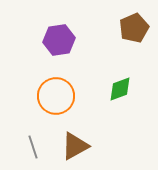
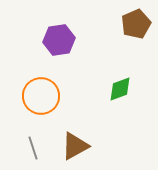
brown pentagon: moved 2 px right, 4 px up
orange circle: moved 15 px left
gray line: moved 1 px down
